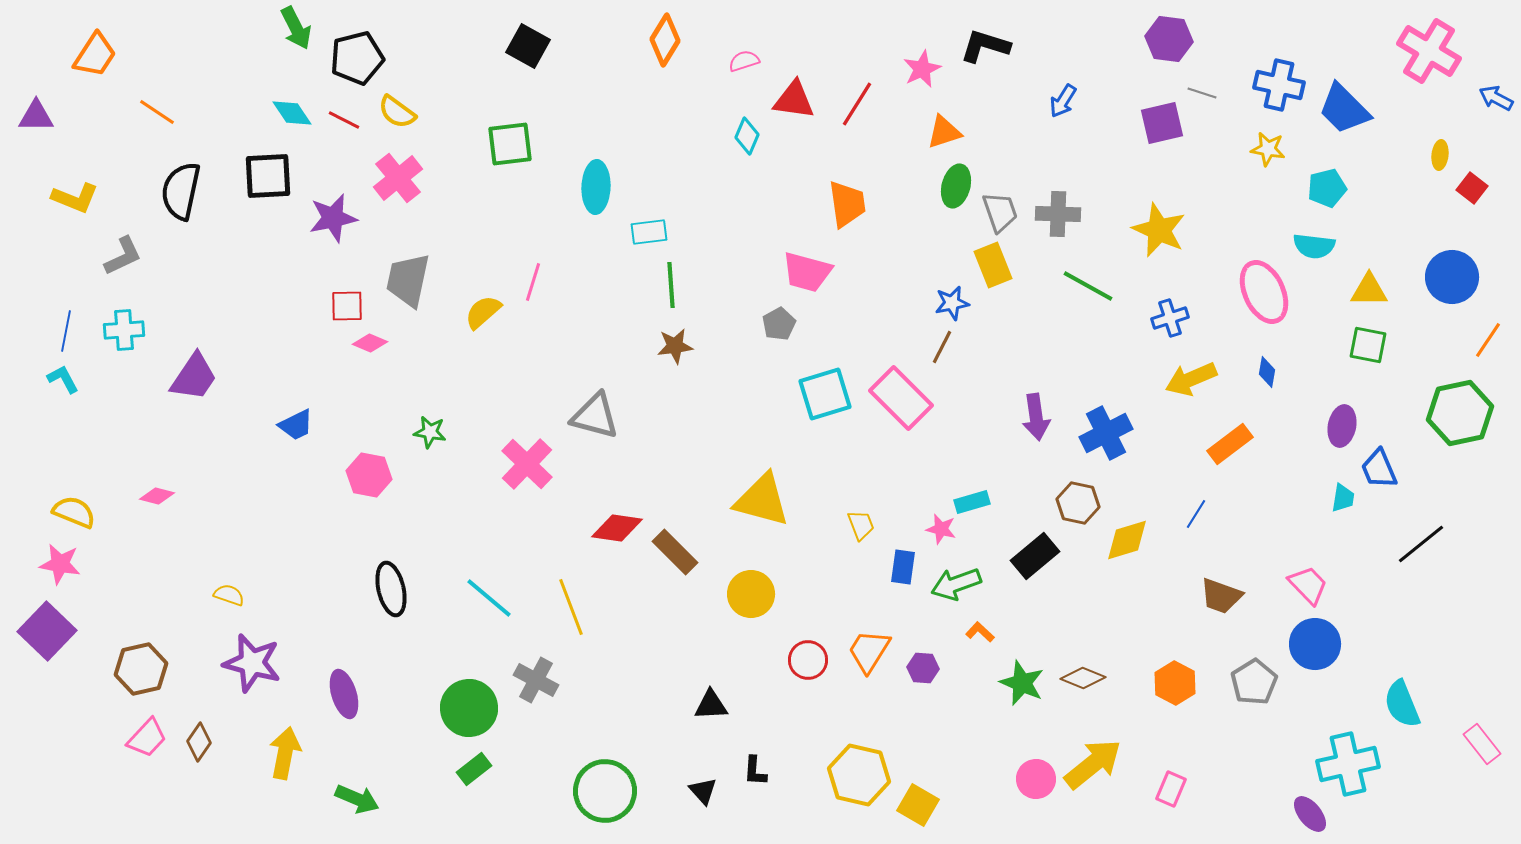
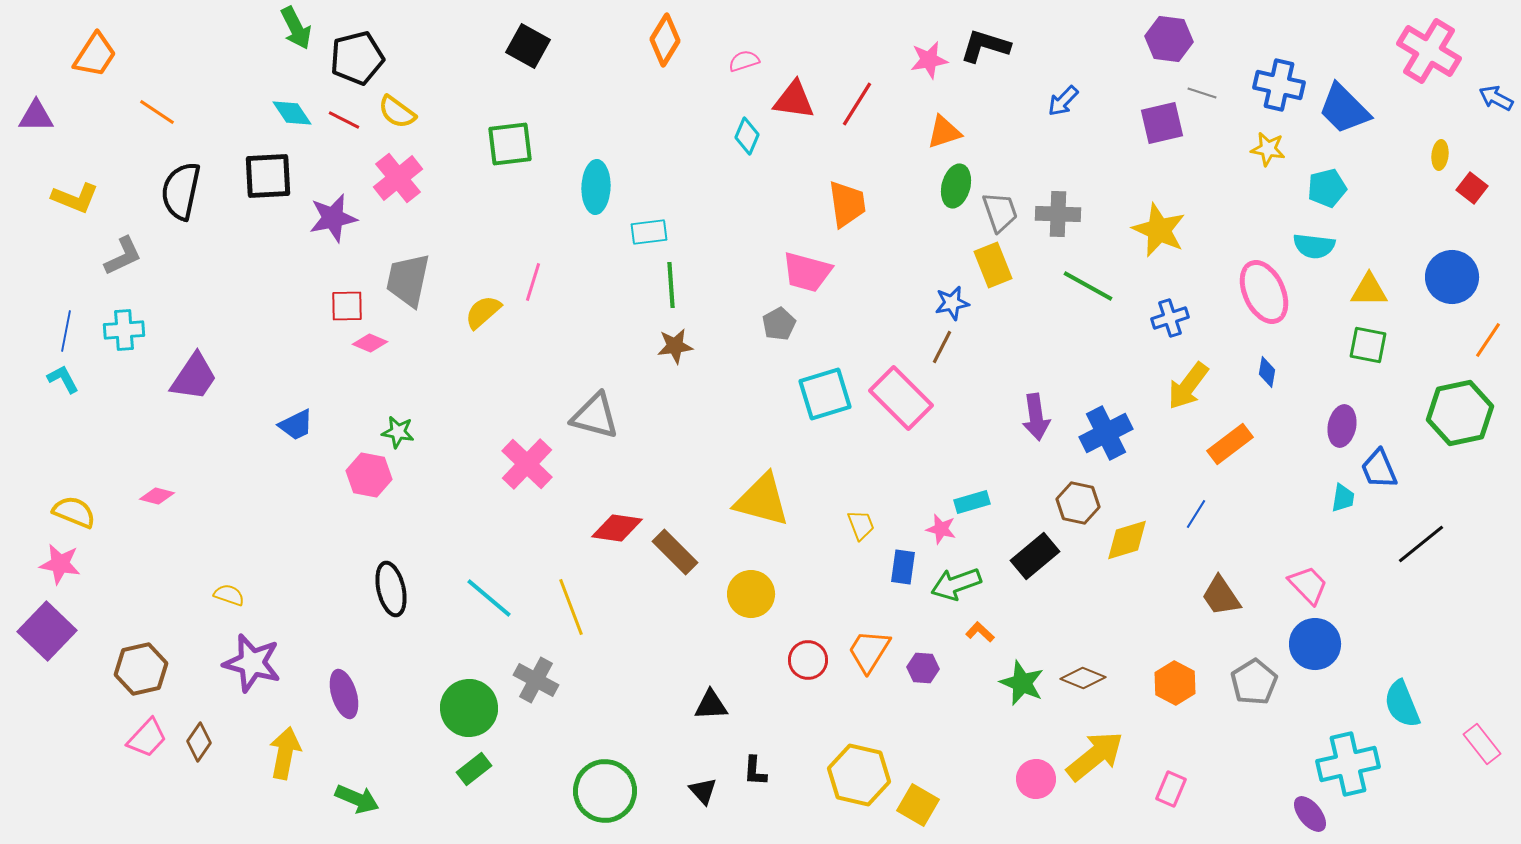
pink star at (922, 69): moved 7 px right, 9 px up; rotated 15 degrees clockwise
blue arrow at (1063, 101): rotated 12 degrees clockwise
yellow arrow at (1191, 379): moved 3 px left, 7 px down; rotated 30 degrees counterclockwise
green star at (430, 432): moved 32 px left
brown trapezoid at (1221, 596): rotated 36 degrees clockwise
yellow arrow at (1093, 764): moved 2 px right, 8 px up
